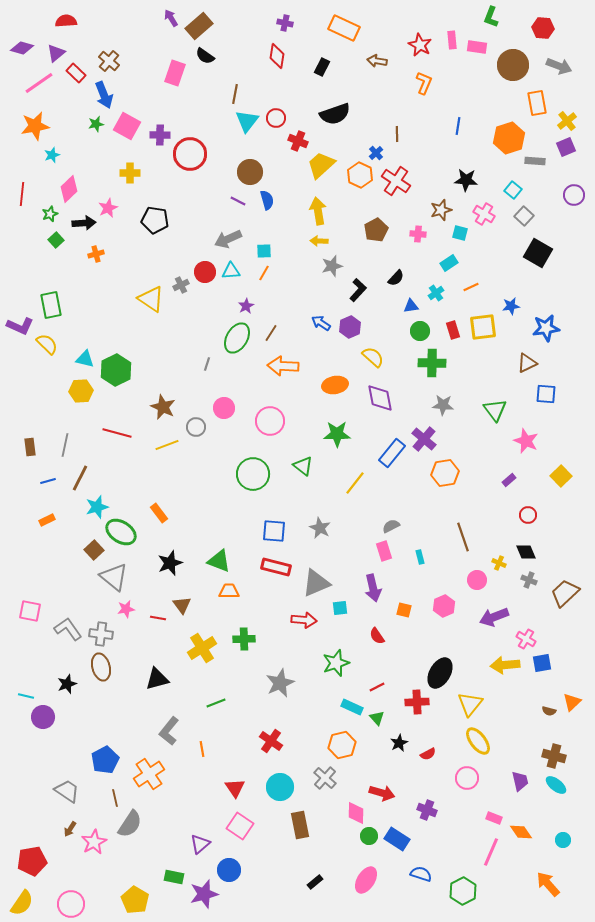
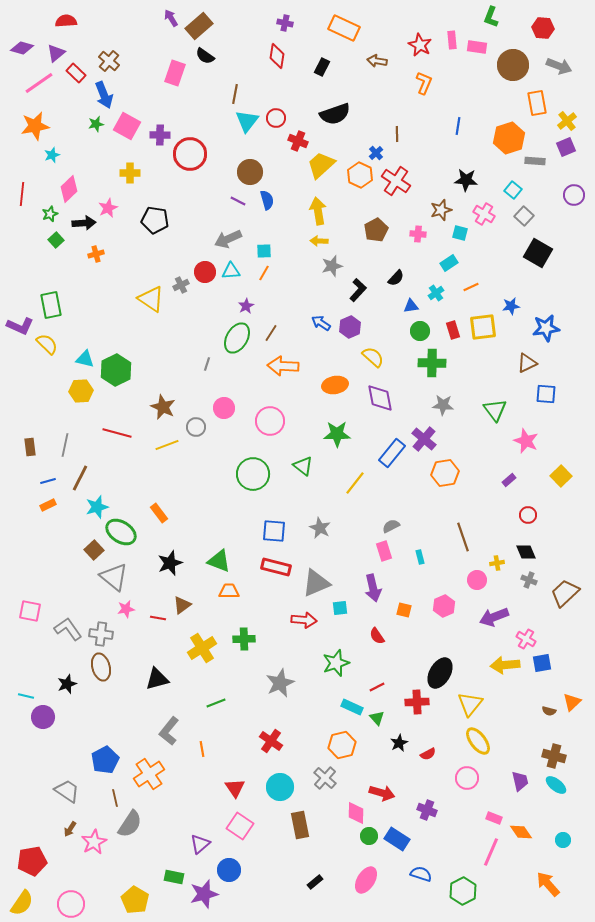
orange rectangle at (47, 520): moved 1 px right, 15 px up
yellow cross at (499, 563): moved 2 px left; rotated 32 degrees counterclockwise
brown triangle at (182, 605): rotated 30 degrees clockwise
